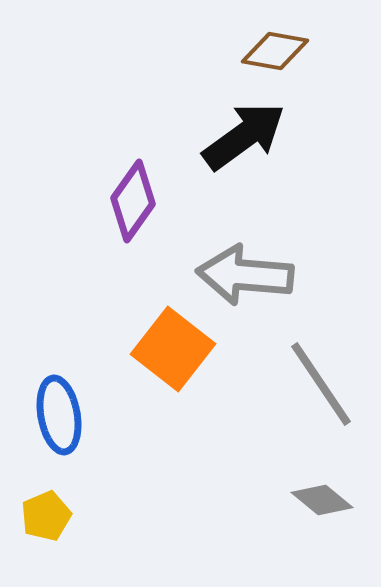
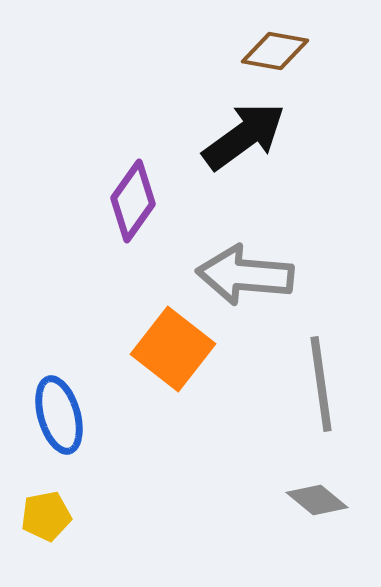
gray line: rotated 26 degrees clockwise
blue ellipse: rotated 6 degrees counterclockwise
gray diamond: moved 5 px left
yellow pentagon: rotated 12 degrees clockwise
